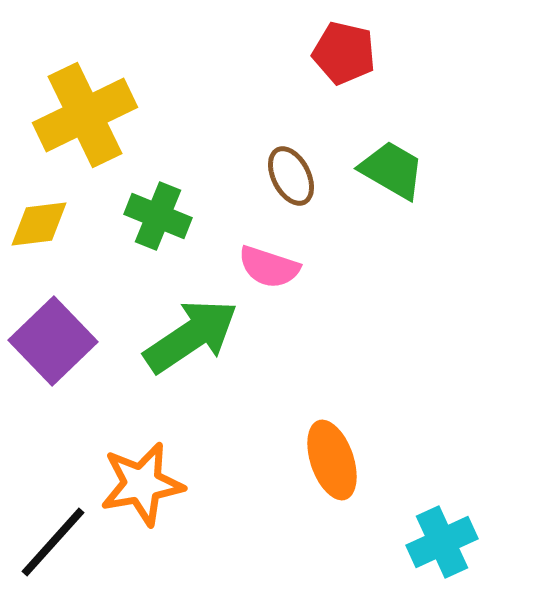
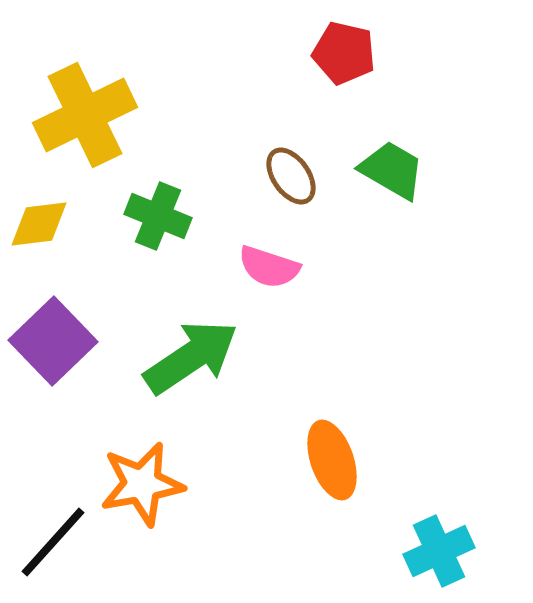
brown ellipse: rotated 8 degrees counterclockwise
green arrow: moved 21 px down
cyan cross: moved 3 px left, 9 px down
